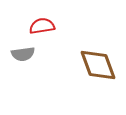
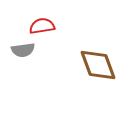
gray semicircle: moved 4 px up
